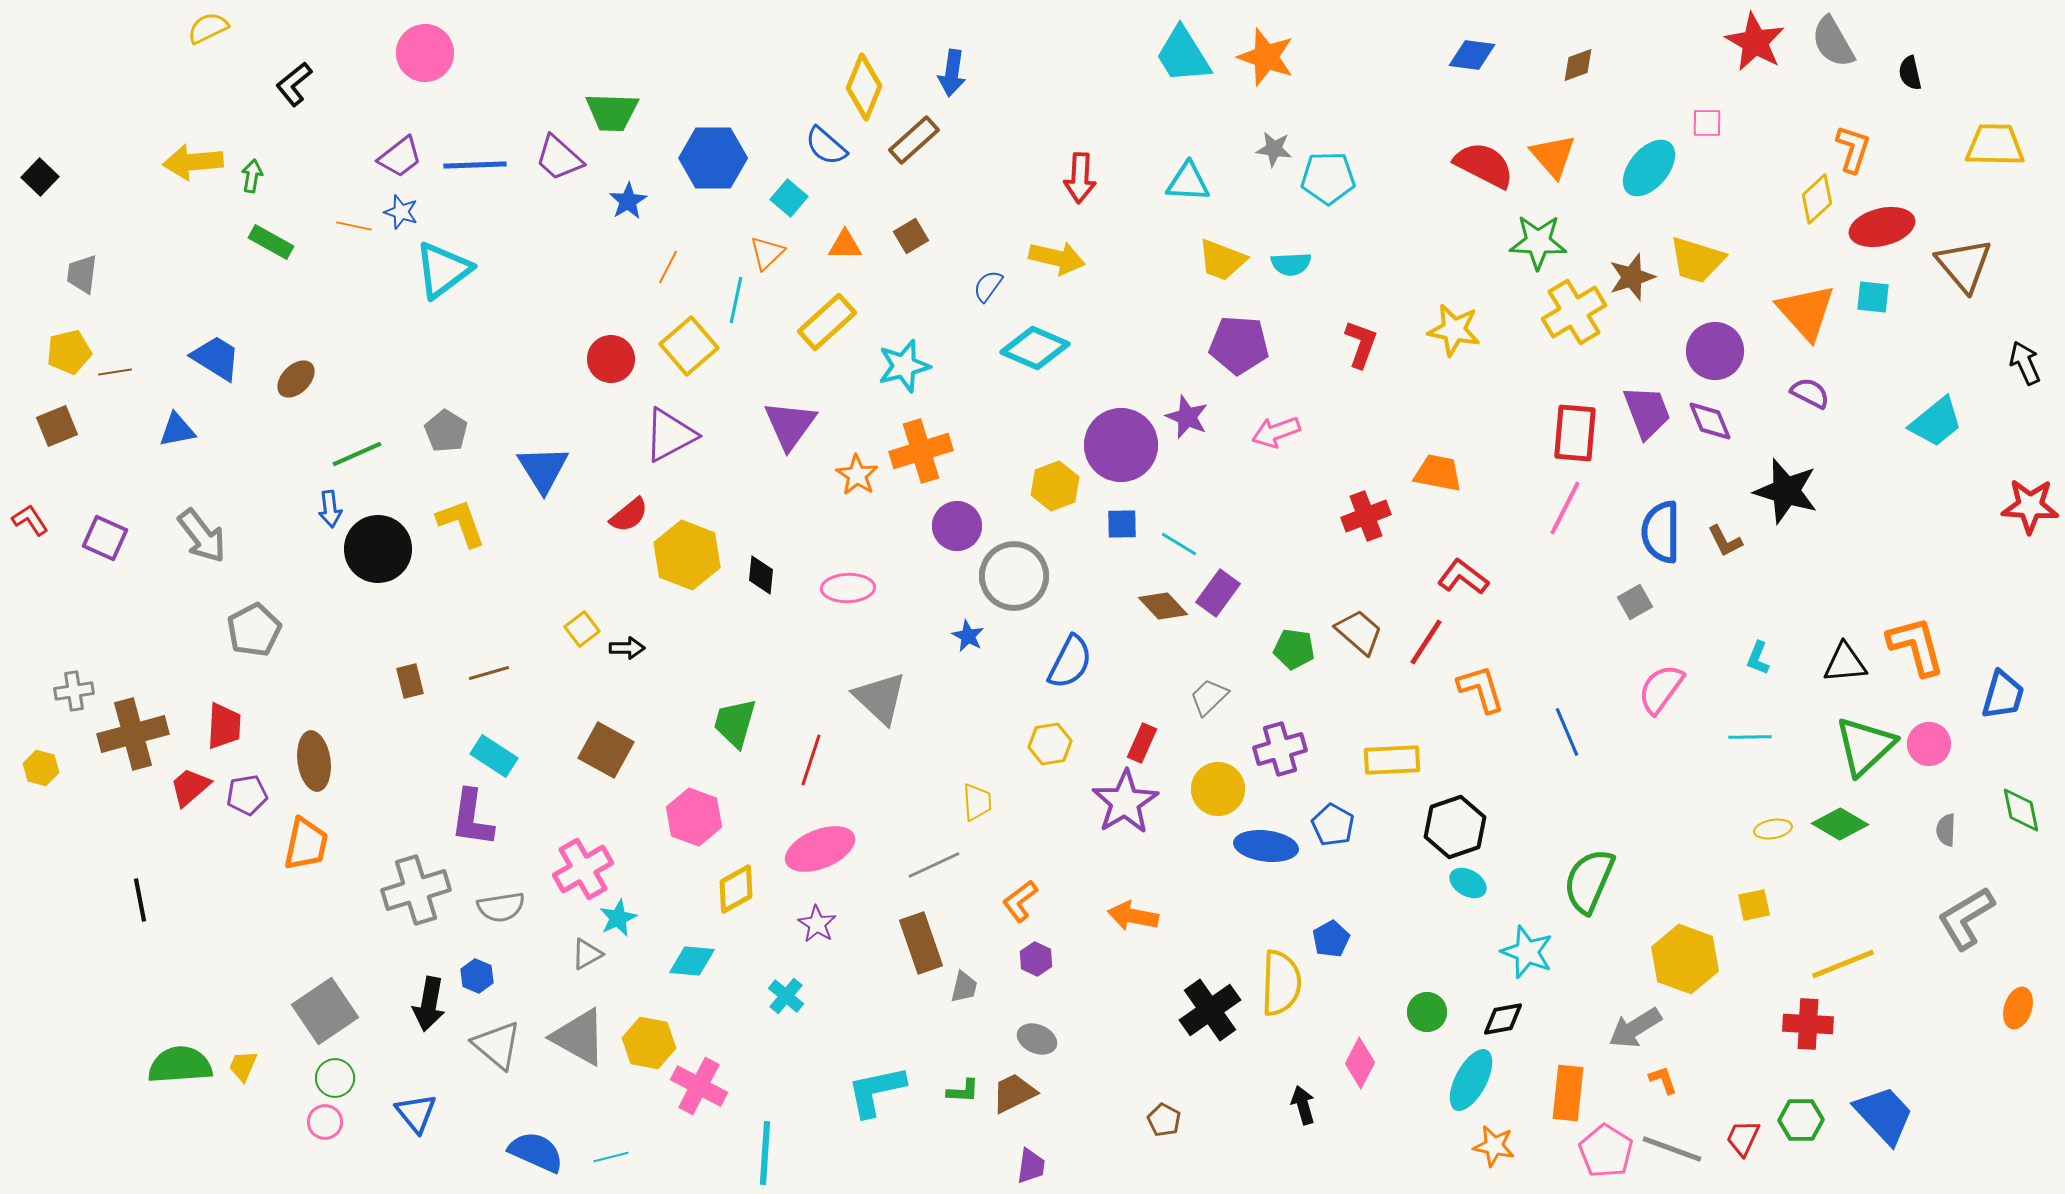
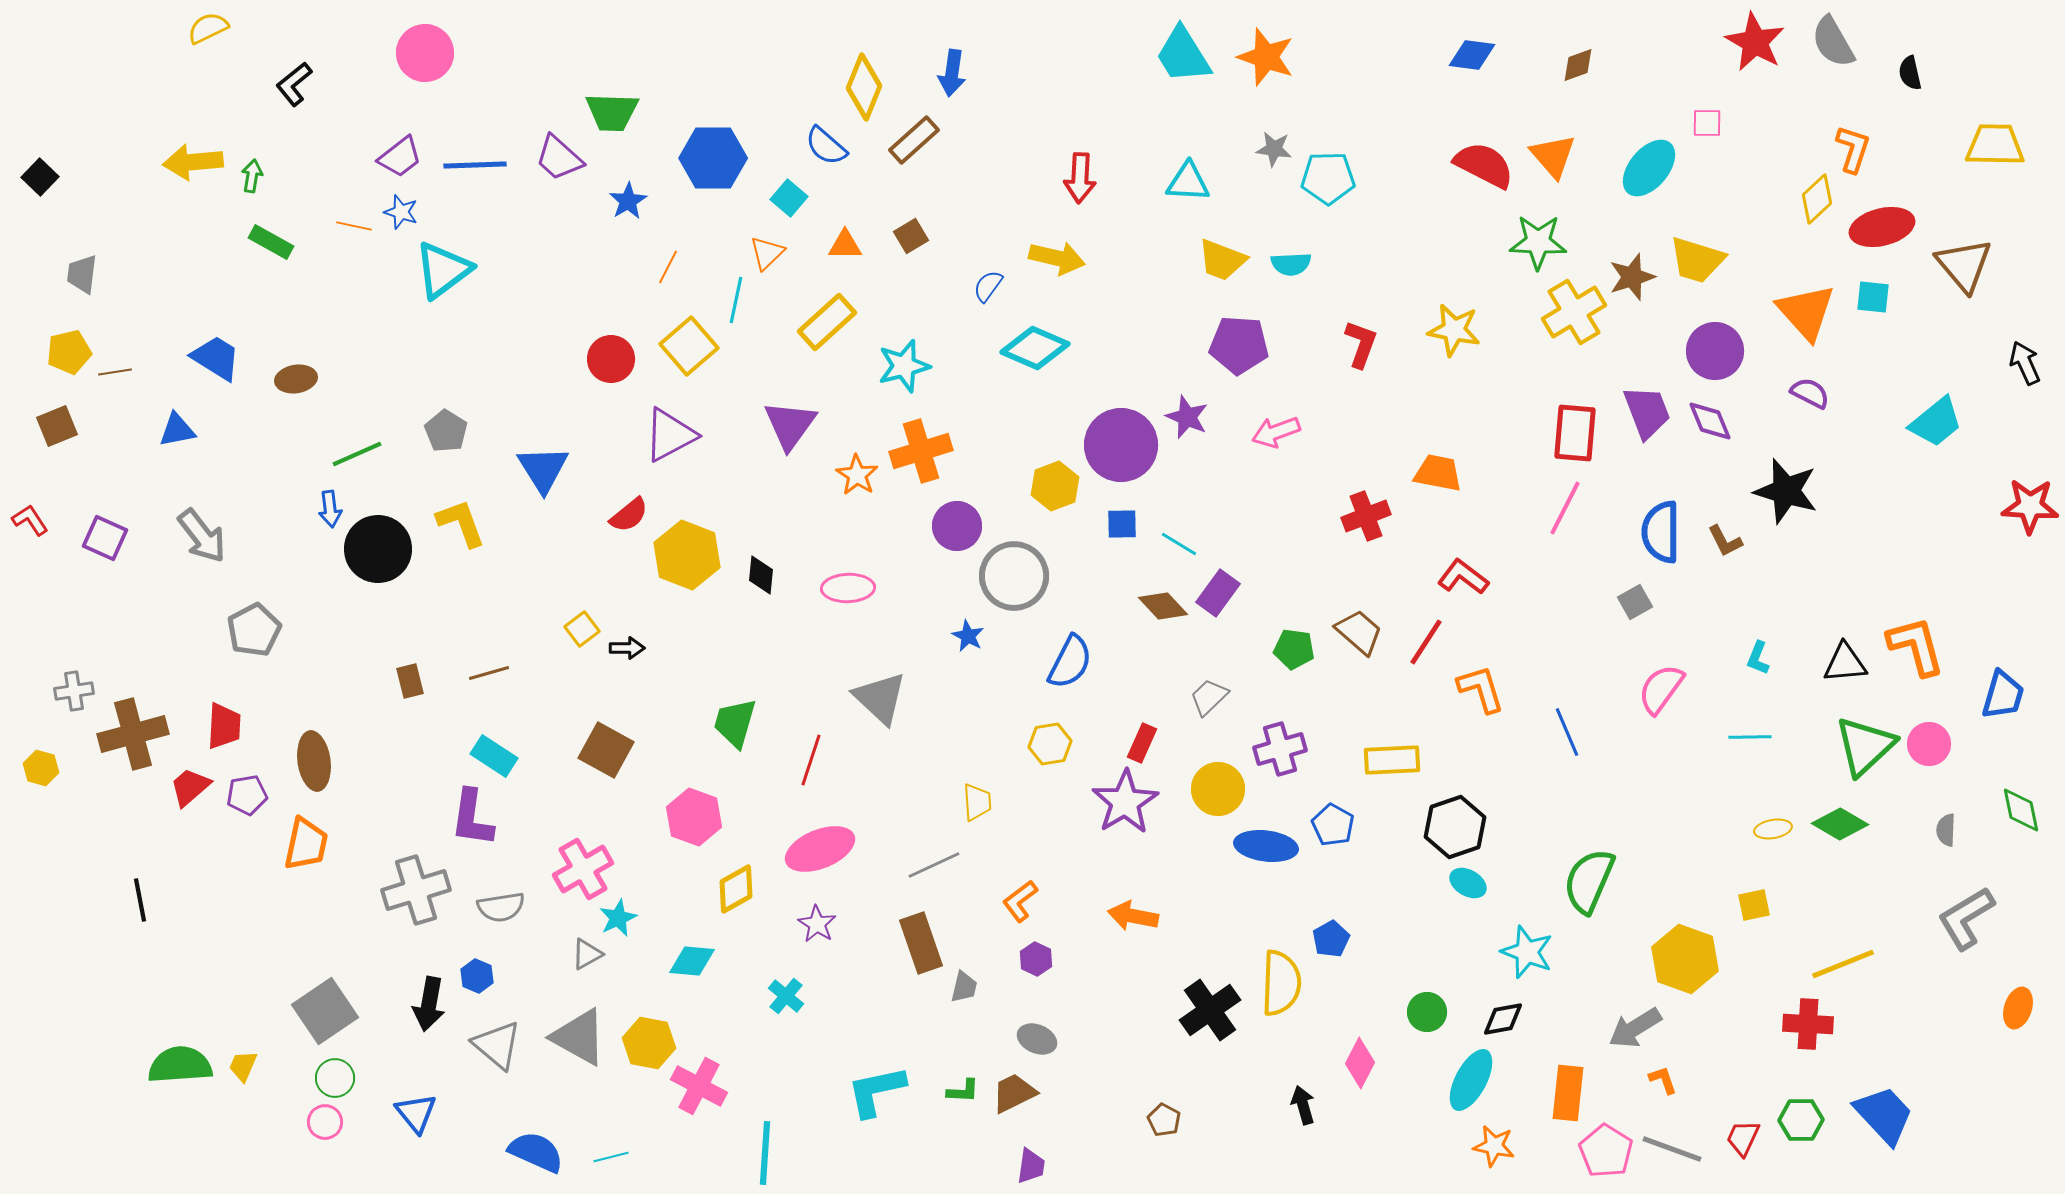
brown ellipse at (296, 379): rotated 36 degrees clockwise
